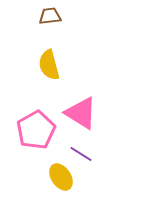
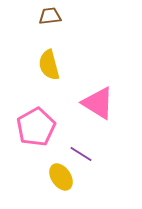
pink triangle: moved 17 px right, 10 px up
pink pentagon: moved 3 px up
